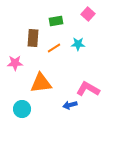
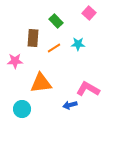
pink square: moved 1 px right, 1 px up
green rectangle: rotated 56 degrees clockwise
pink star: moved 2 px up
